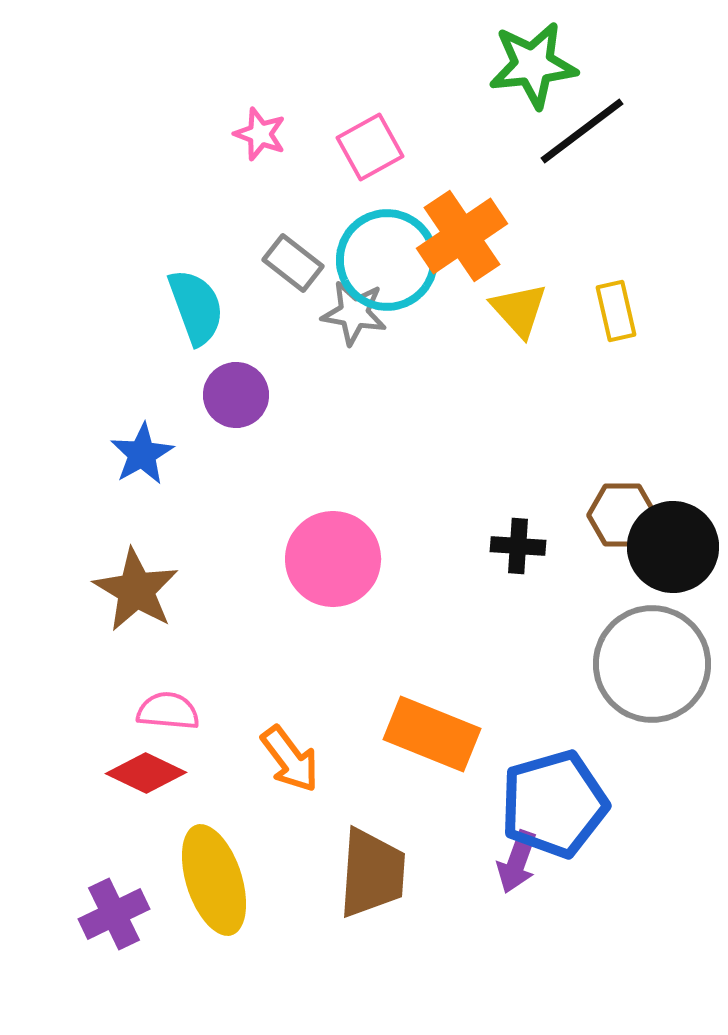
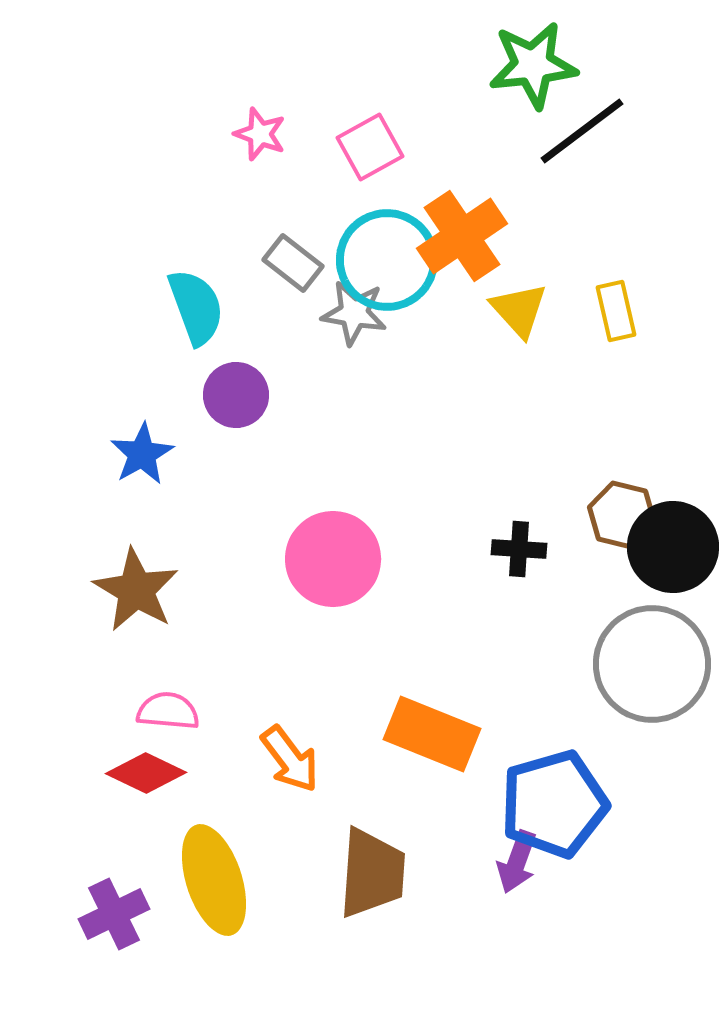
brown hexagon: rotated 14 degrees clockwise
black cross: moved 1 px right, 3 px down
